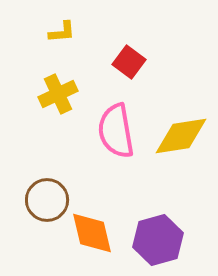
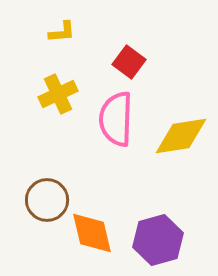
pink semicircle: moved 12 px up; rotated 12 degrees clockwise
